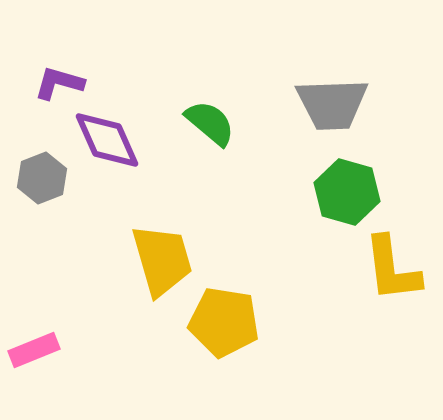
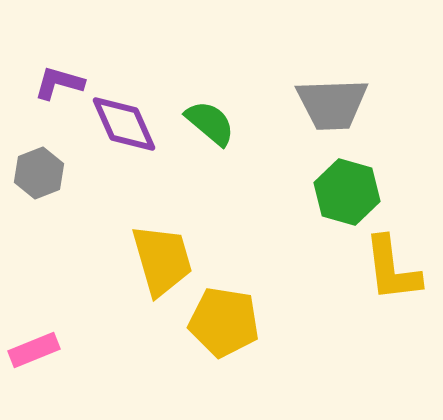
purple diamond: moved 17 px right, 16 px up
gray hexagon: moved 3 px left, 5 px up
